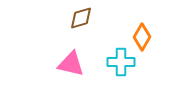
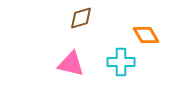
orange diamond: moved 4 px right, 2 px up; rotated 60 degrees counterclockwise
